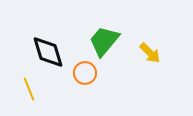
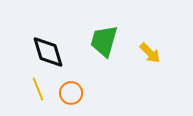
green trapezoid: rotated 24 degrees counterclockwise
orange circle: moved 14 px left, 20 px down
yellow line: moved 9 px right
